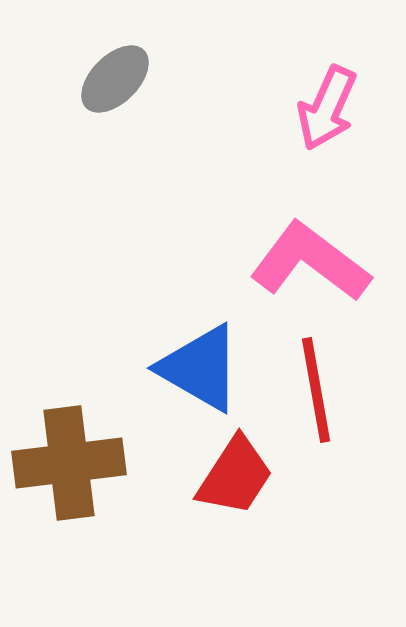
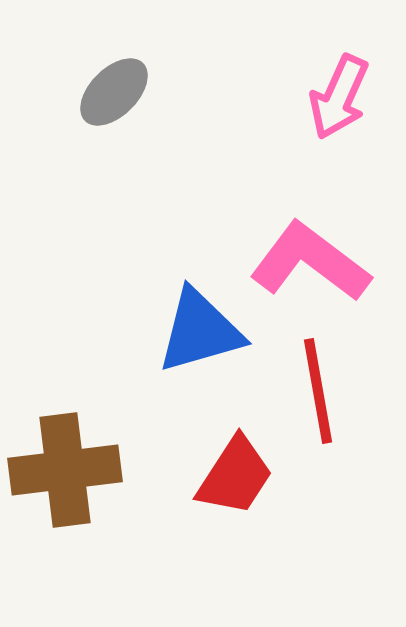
gray ellipse: moved 1 px left, 13 px down
pink arrow: moved 12 px right, 11 px up
blue triangle: moved 37 px up; rotated 46 degrees counterclockwise
red line: moved 2 px right, 1 px down
brown cross: moved 4 px left, 7 px down
